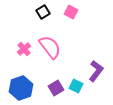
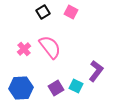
blue hexagon: rotated 15 degrees clockwise
